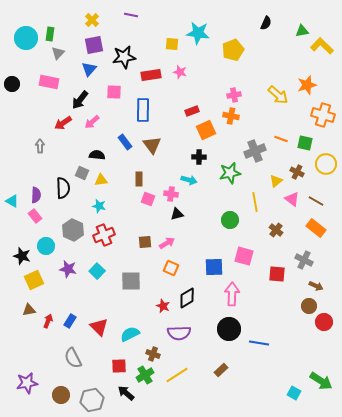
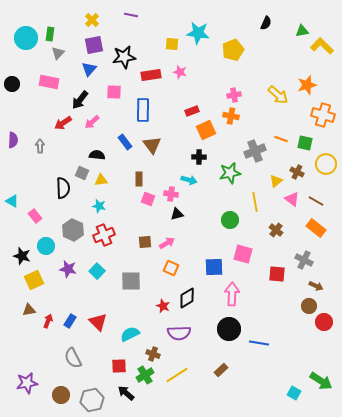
purple semicircle at (36, 195): moved 23 px left, 55 px up
pink square at (244, 256): moved 1 px left, 2 px up
red triangle at (99, 327): moved 1 px left, 5 px up
